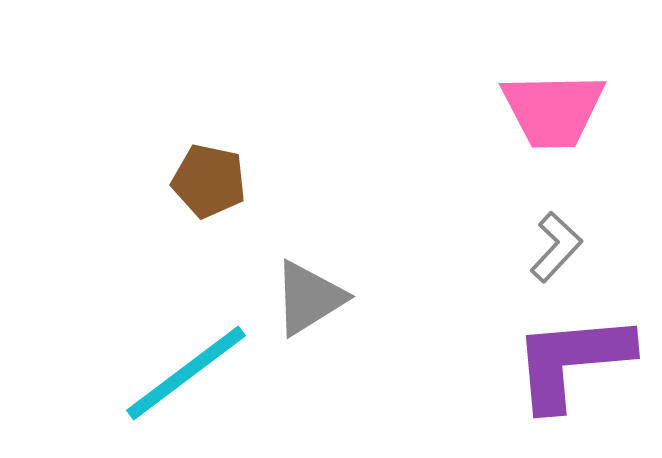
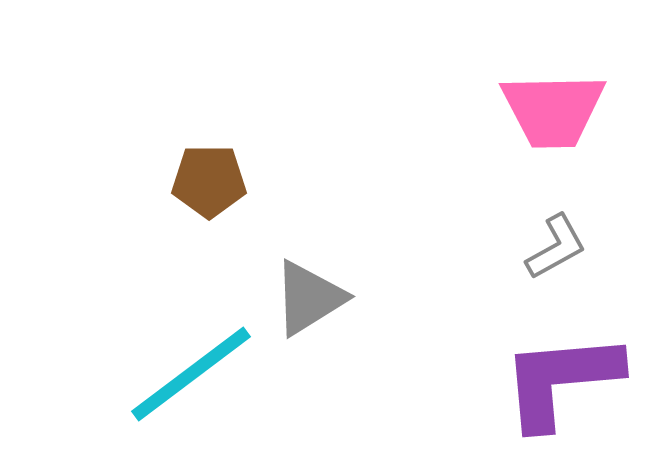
brown pentagon: rotated 12 degrees counterclockwise
gray L-shape: rotated 18 degrees clockwise
purple L-shape: moved 11 px left, 19 px down
cyan line: moved 5 px right, 1 px down
